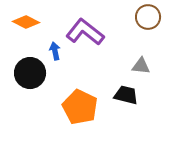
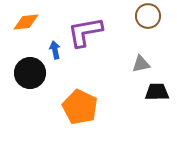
brown circle: moved 1 px up
orange diamond: rotated 32 degrees counterclockwise
purple L-shape: rotated 48 degrees counterclockwise
blue arrow: moved 1 px up
gray triangle: moved 2 px up; rotated 18 degrees counterclockwise
black trapezoid: moved 31 px right, 3 px up; rotated 15 degrees counterclockwise
